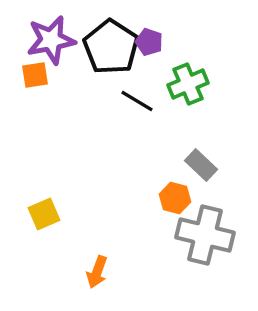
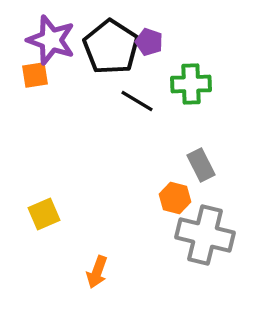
purple star: rotated 30 degrees clockwise
green cross: moved 3 px right; rotated 21 degrees clockwise
gray rectangle: rotated 20 degrees clockwise
